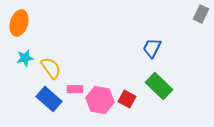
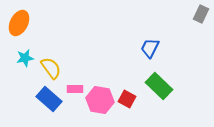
orange ellipse: rotated 10 degrees clockwise
blue trapezoid: moved 2 px left
